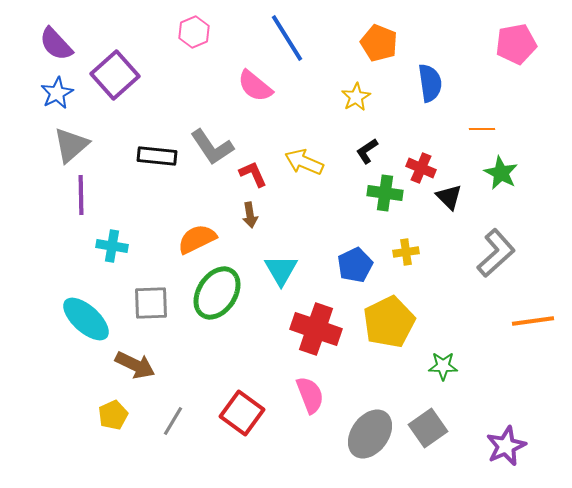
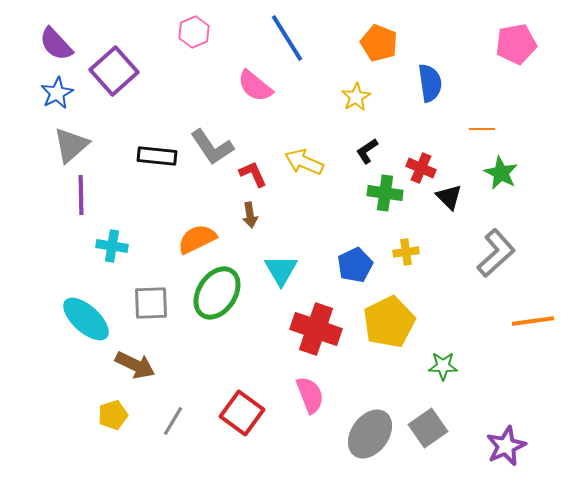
purple square at (115, 75): moved 1 px left, 4 px up
yellow pentagon at (113, 415): rotated 8 degrees clockwise
